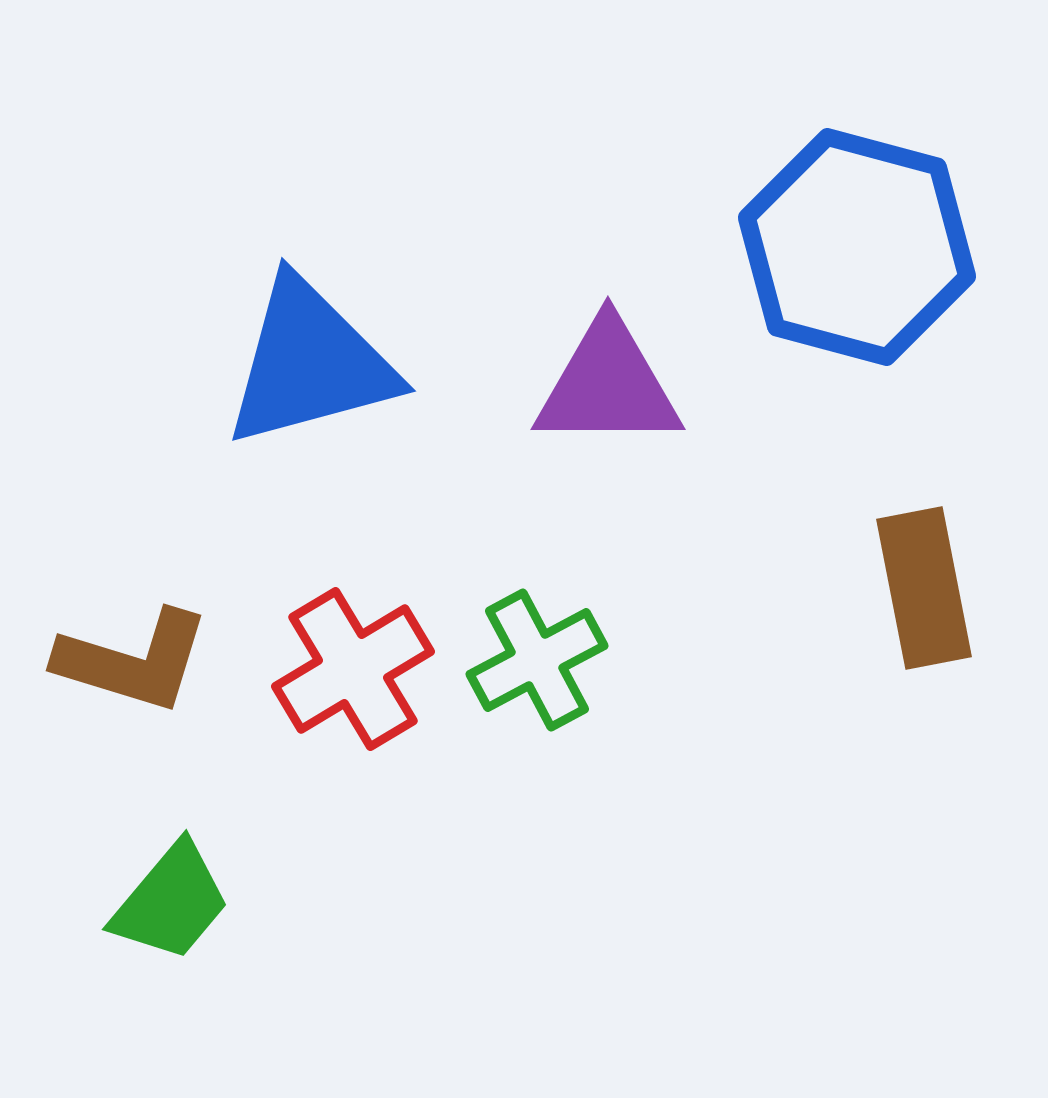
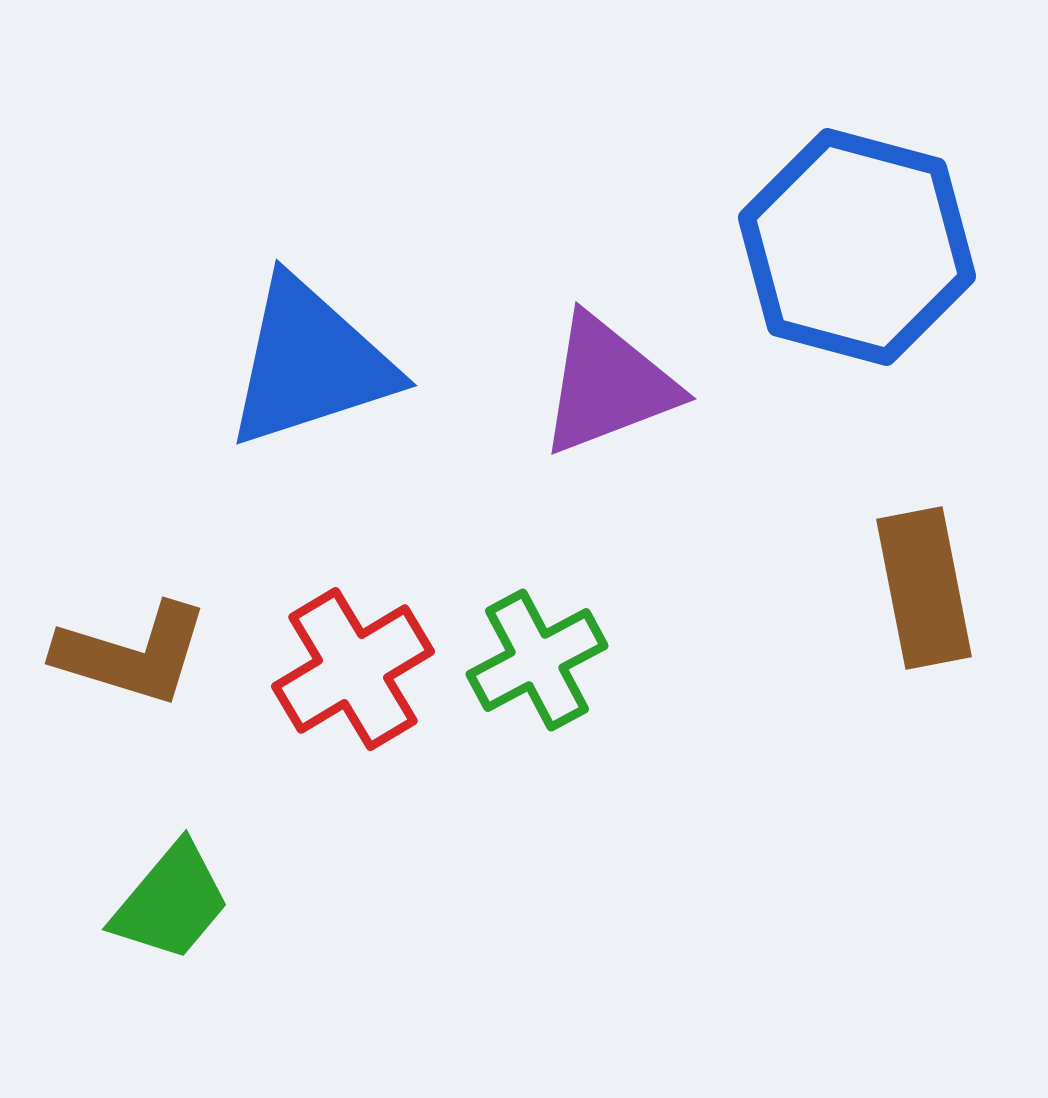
blue triangle: rotated 3 degrees counterclockwise
purple triangle: rotated 21 degrees counterclockwise
brown L-shape: moved 1 px left, 7 px up
